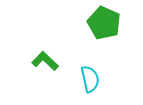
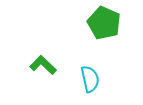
green L-shape: moved 2 px left, 4 px down
